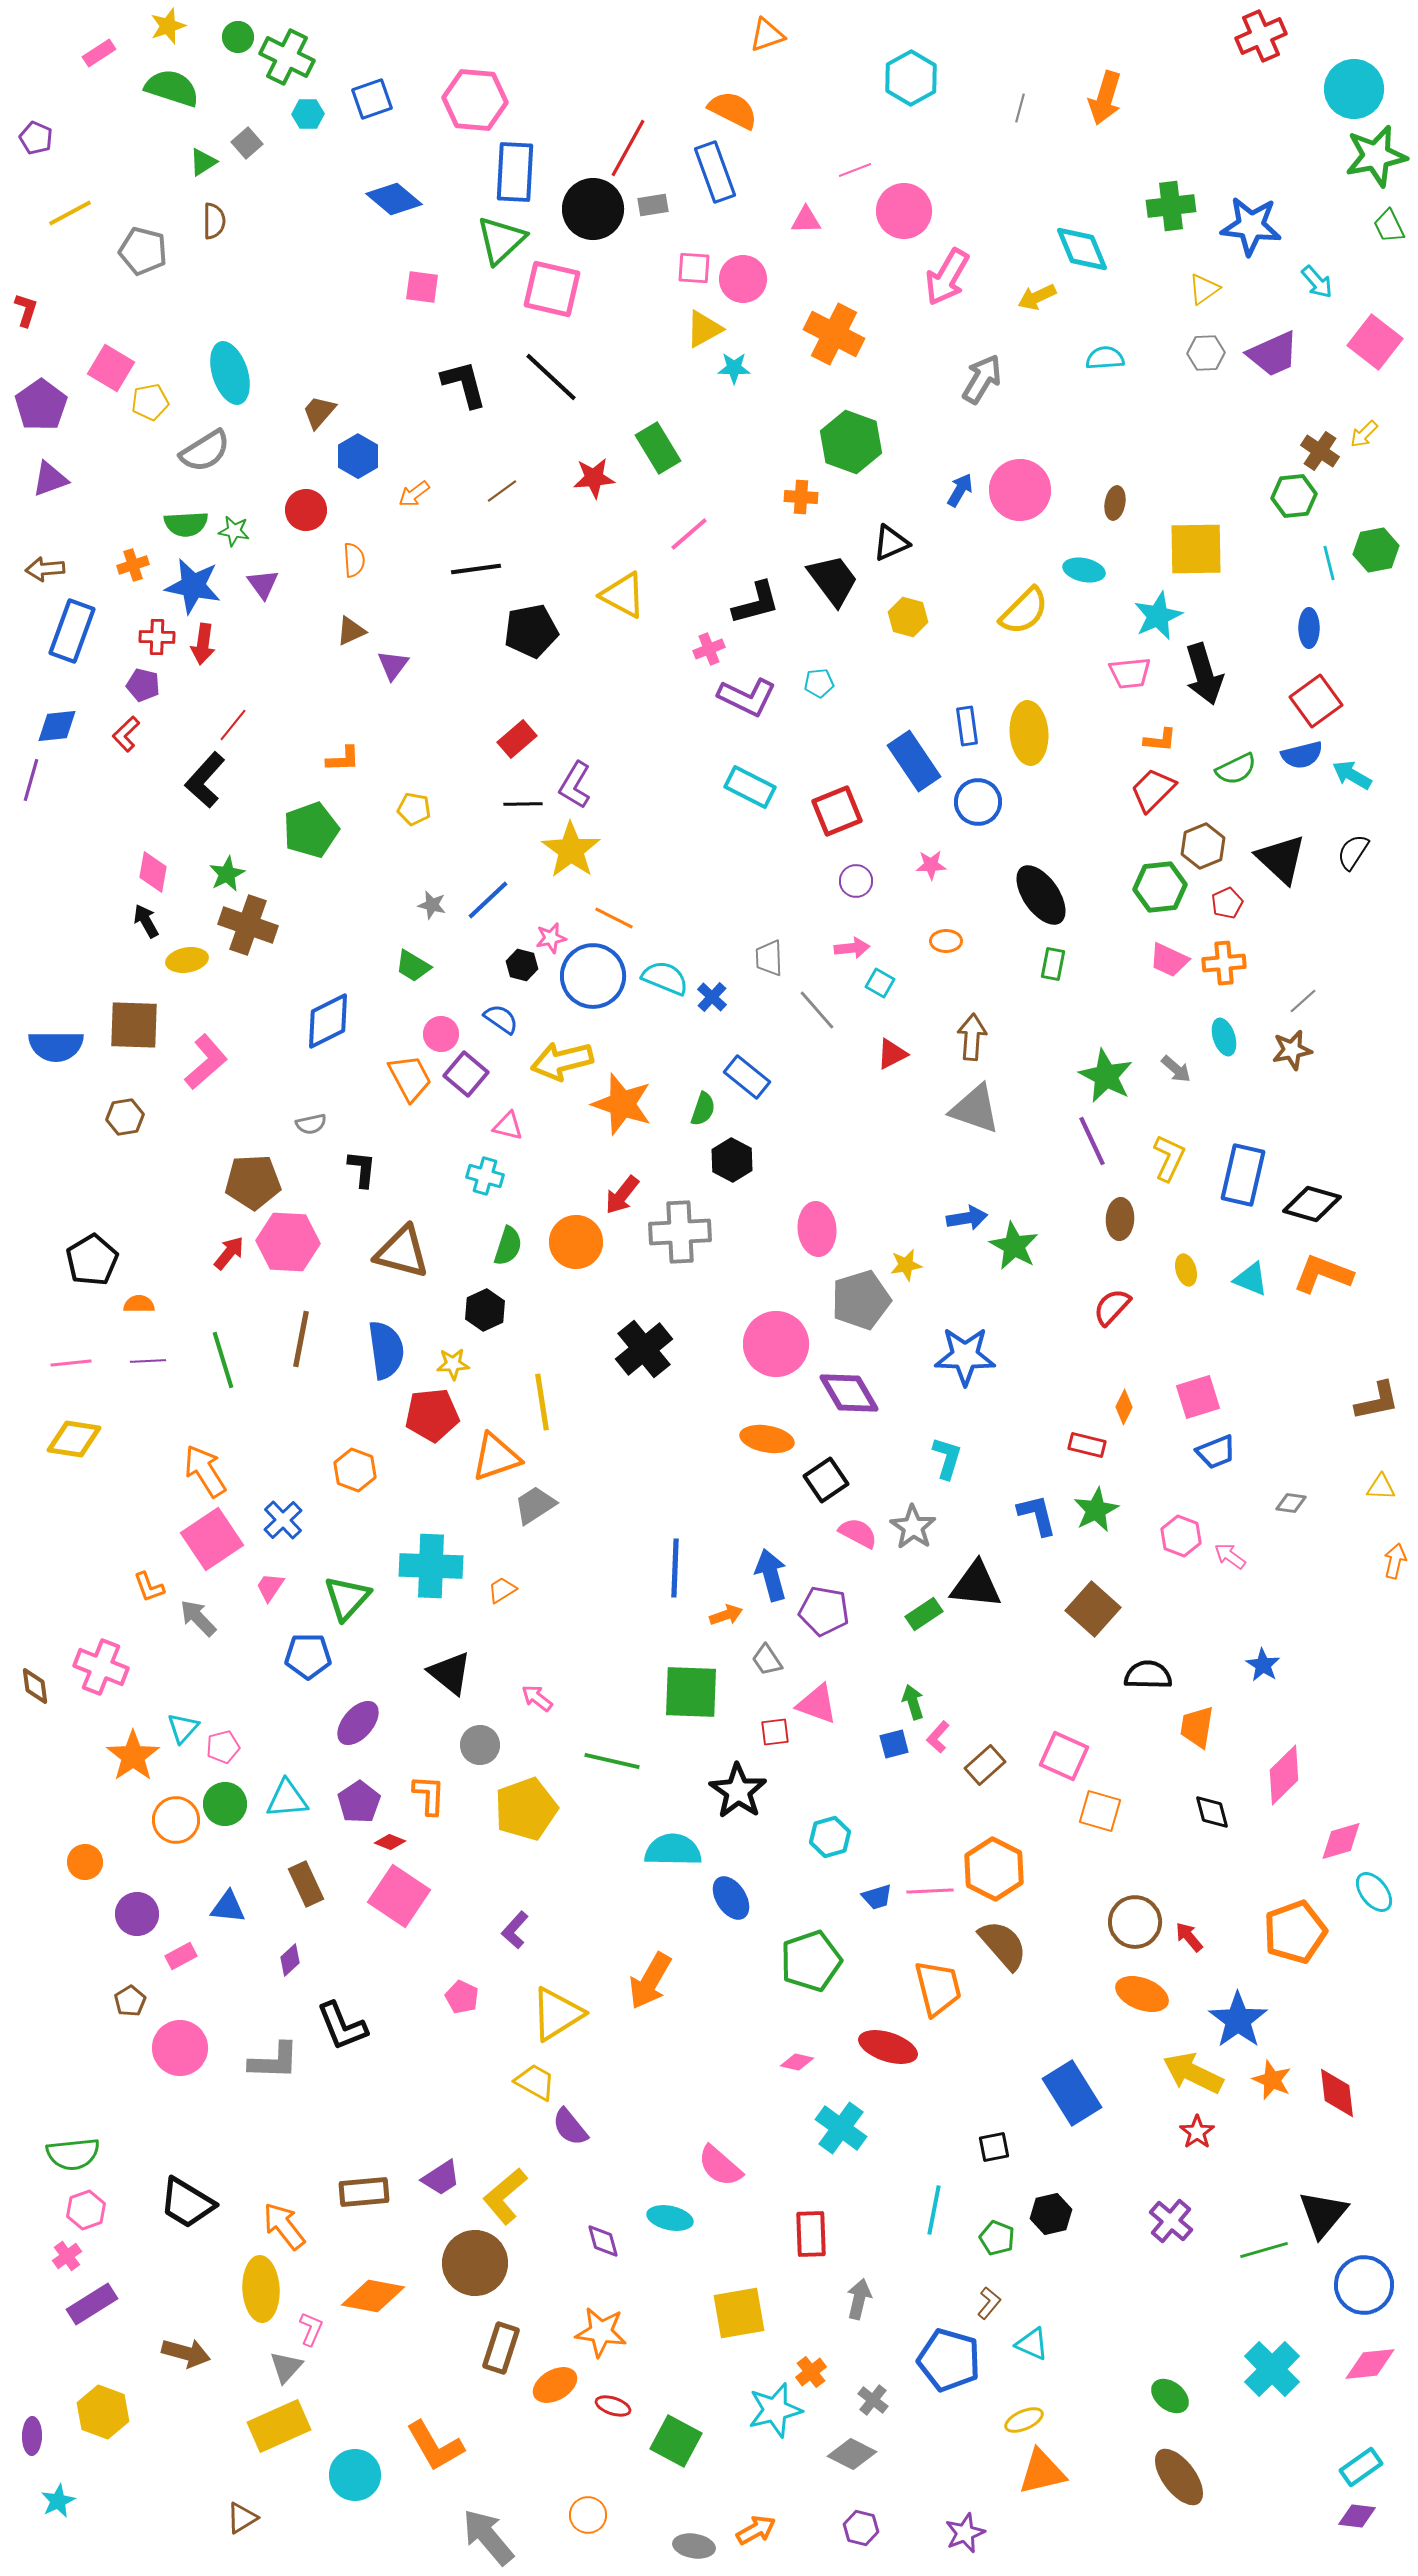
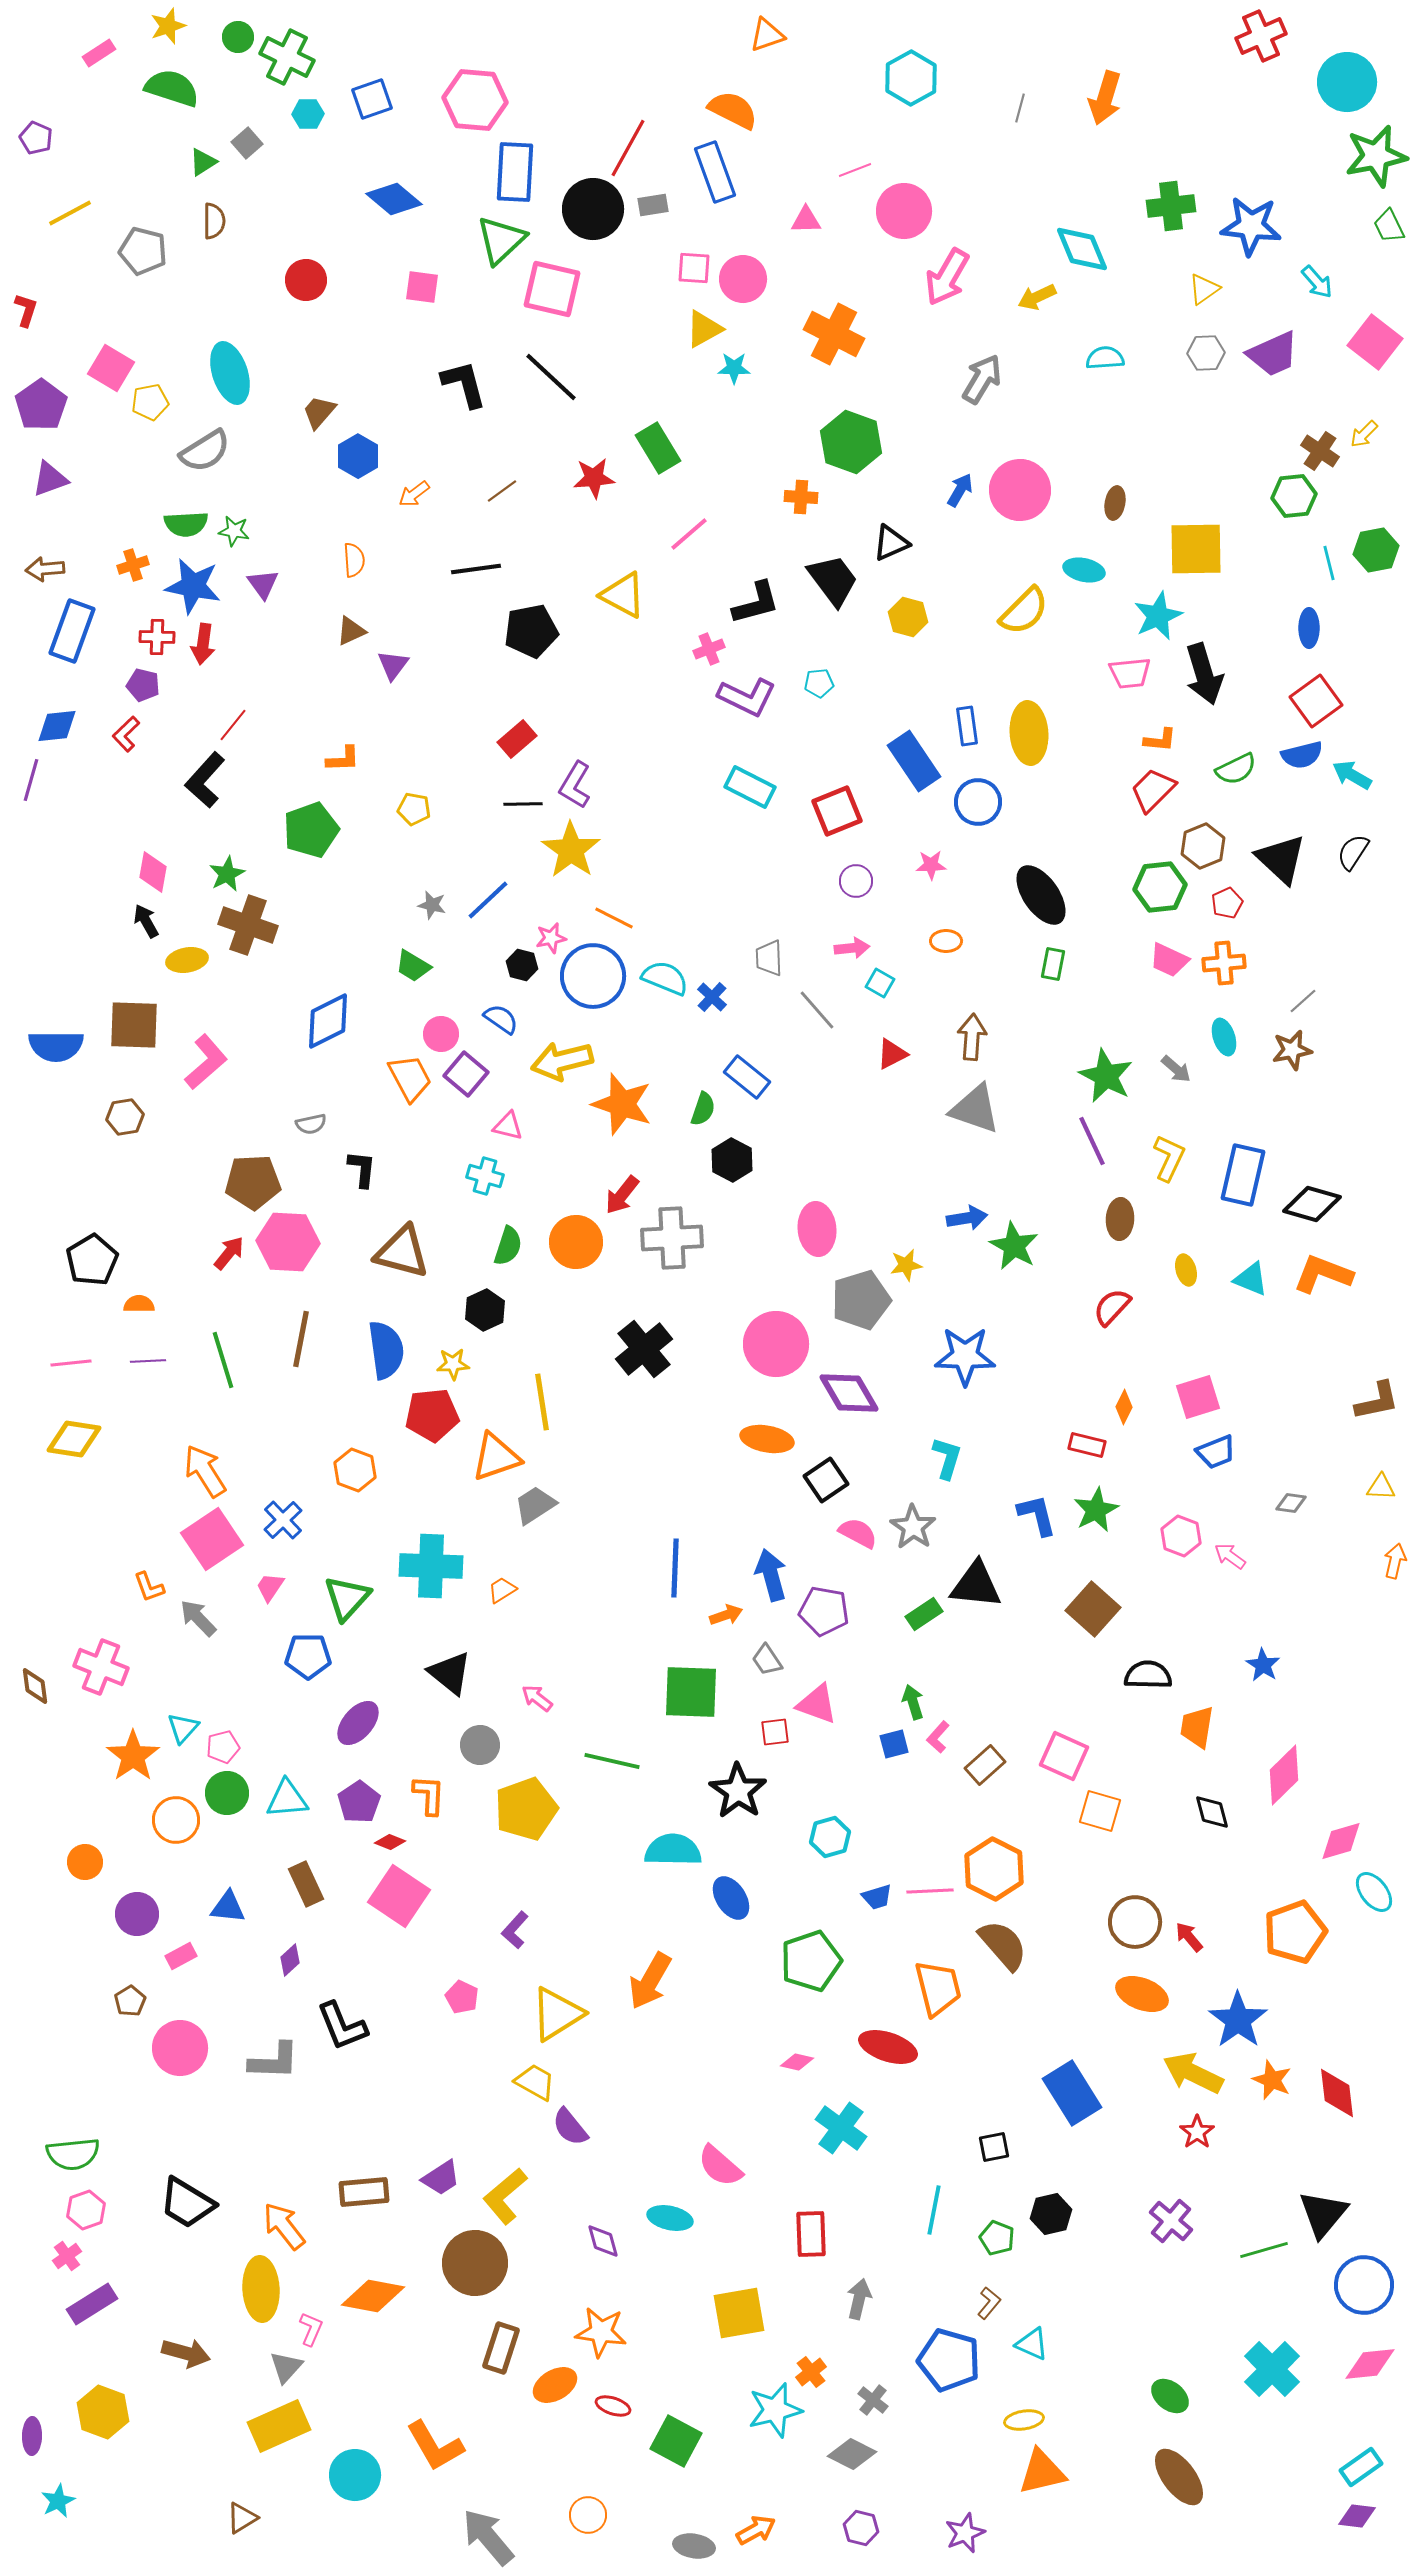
cyan circle at (1354, 89): moved 7 px left, 7 px up
red circle at (306, 510): moved 230 px up
gray cross at (680, 1232): moved 8 px left, 6 px down
green circle at (225, 1804): moved 2 px right, 11 px up
yellow ellipse at (1024, 2420): rotated 15 degrees clockwise
